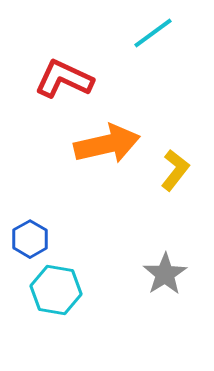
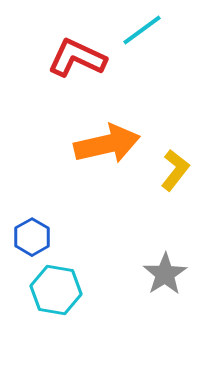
cyan line: moved 11 px left, 3 px up
red L-shape: moved 13 px right, 21 px up
blue hexagon: moved 2 px right, 2 px up
